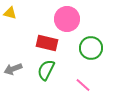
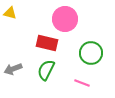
pink circle: moved 2 px left
green circle: moved 5 px down
pink line: moved 1 px left, 2 px up; rotated 21 degrees counterclockwise
